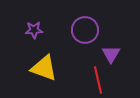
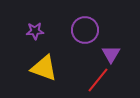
purple star: moved 1 px right, 1 px down
red line: rotated 52 degrees clockwise
